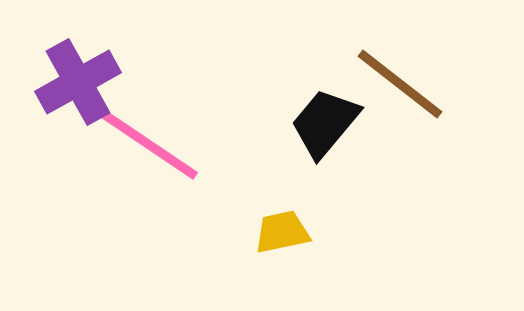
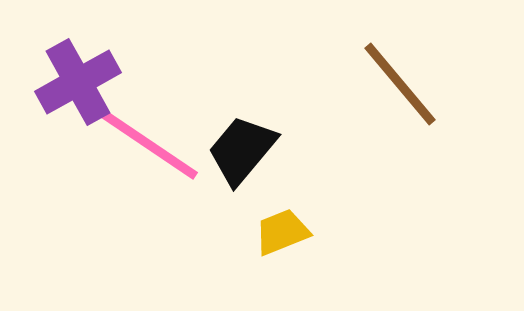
brown line: rotated 12 degrees clockwise
black trapezoid: moved 83 px left, 27 px down
yellow trapezoid: rotated 10 degrees counterclockwise
